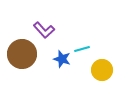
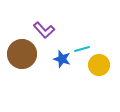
yellow circle: moved 3 px left, 5 px up
